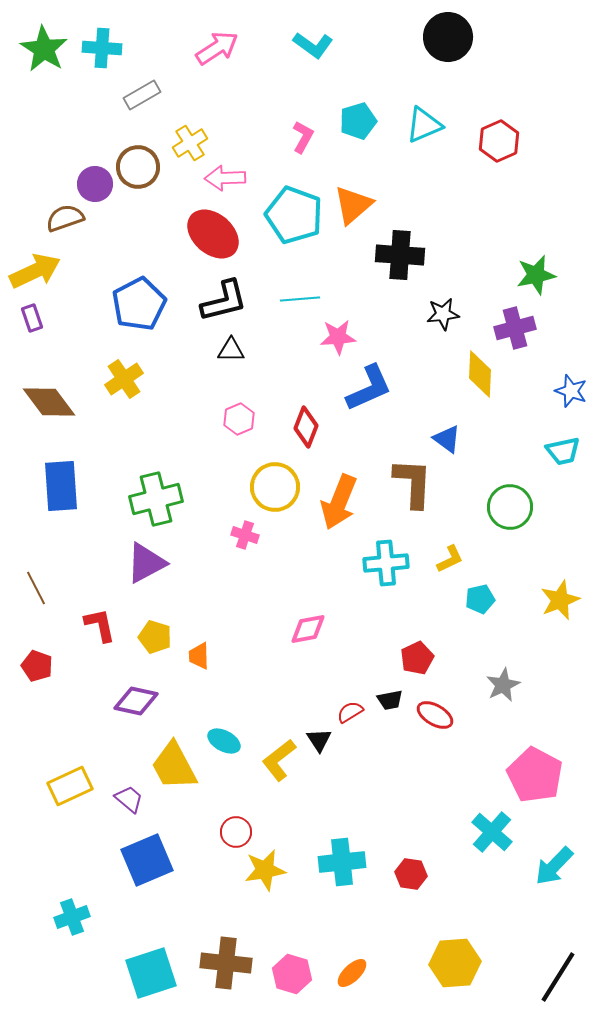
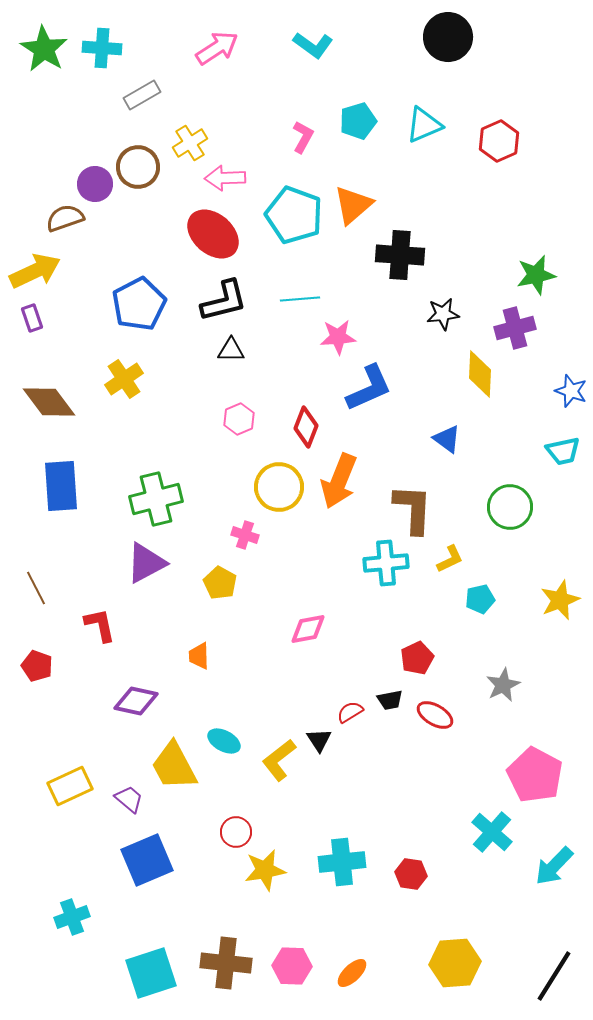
brown L-shape at (413, 483): moved 26 px down
yellow circle at (275, 487): moved 4 px right
orange arrow at (339, 502): moved 21 px up
yellow pentagon at (155, 637): moved 65 px right, 54 px up; rotated 12 degrees clockwise
pink hexagon at (292, 974): moved 8 px up; rotated 15 degrees counterclockwise
black line at (558, 977): moved 4 px left, 1 px up
